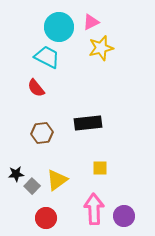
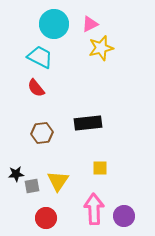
pink triangle: moved 1 px left, 2 px down
cyan circle: moved 5 px left, 3 px up
cyan trapezoid: moved 7 px left
yellow triangle: moved 1 px right, 1 px down; rotated 20 degrees counterclockwise
gray square: rotated 35 degrees clockwise
